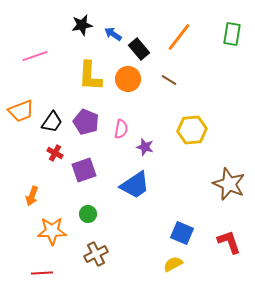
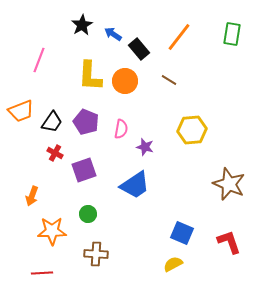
black star: rotated 20 degrees counterclockwise
pink line: moved 4 px right, 4 px down; rotated 50 degrees counterclockwise
orange circle: moved 3 px left, 2 px down
brown cross: rotated 30 degrees clockwise
